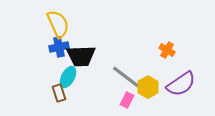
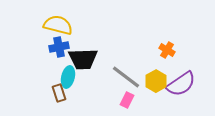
yellow semicircle: moved 1 px down; rotated 52 degrees counterclockwise
black trapezoid: moved 2 px right, 3 px down
cyan ellipse: rotated 15 degrees counterclockwise
yellow hexagon: moved 8 px right, 6 px up
